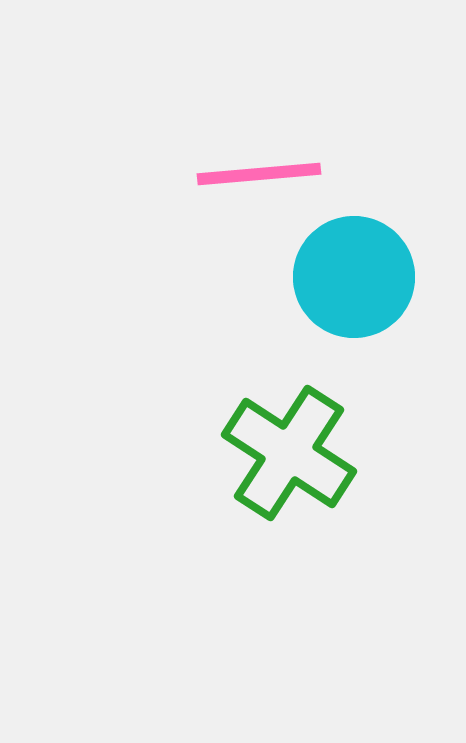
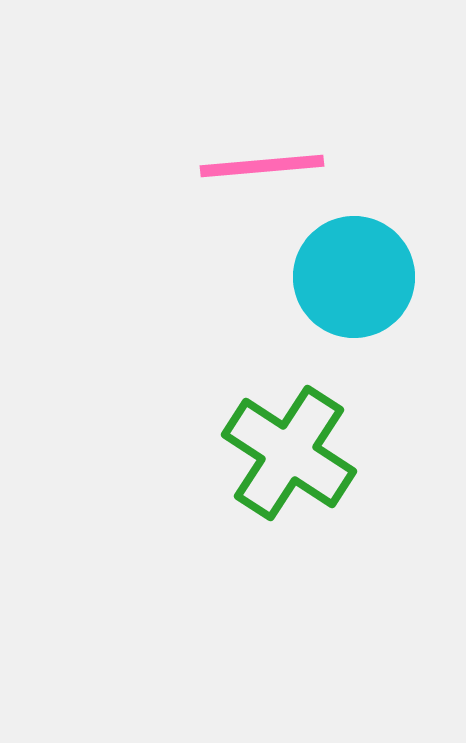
pink line: moved 3 px right, 8 px up
